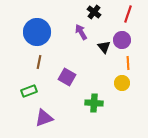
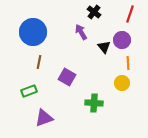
red line: moved 2 px right
blue circle: moved 4 px left
